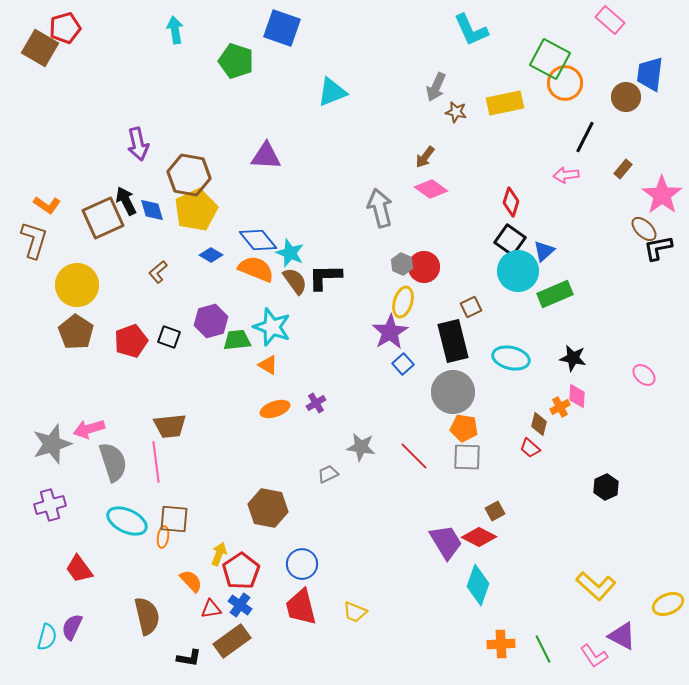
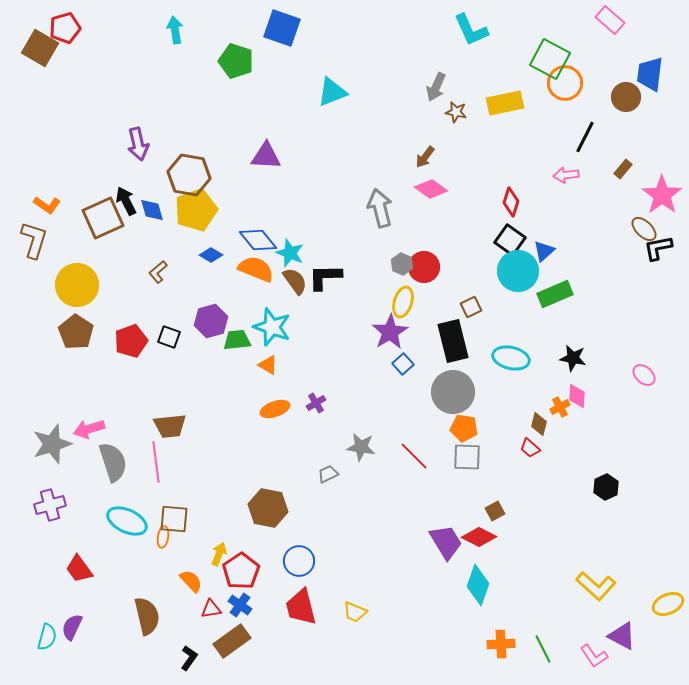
yellow pentagon at (196, 210): rotated 6 degrees clockwise
blue circle at (302, 564): moved 3 px left, 3 px up
black L-shape at (189, 658): rotated 65 degrees counterclockwise
